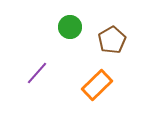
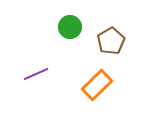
brown pentagon: moved 1 px left, 1 px down
purple line: moved 1 px left, 1 px down; rotated 25 degrees clockwise
